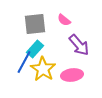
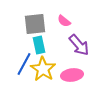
pink semicircle: moved 1 px down
cyan rectangle: moved 4 px right, 4 px up; rotated 54 degrees counterclockwise
blue line: moved 2 px down
